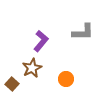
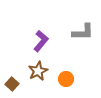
brown star: moved 6 px right, 3 px down
